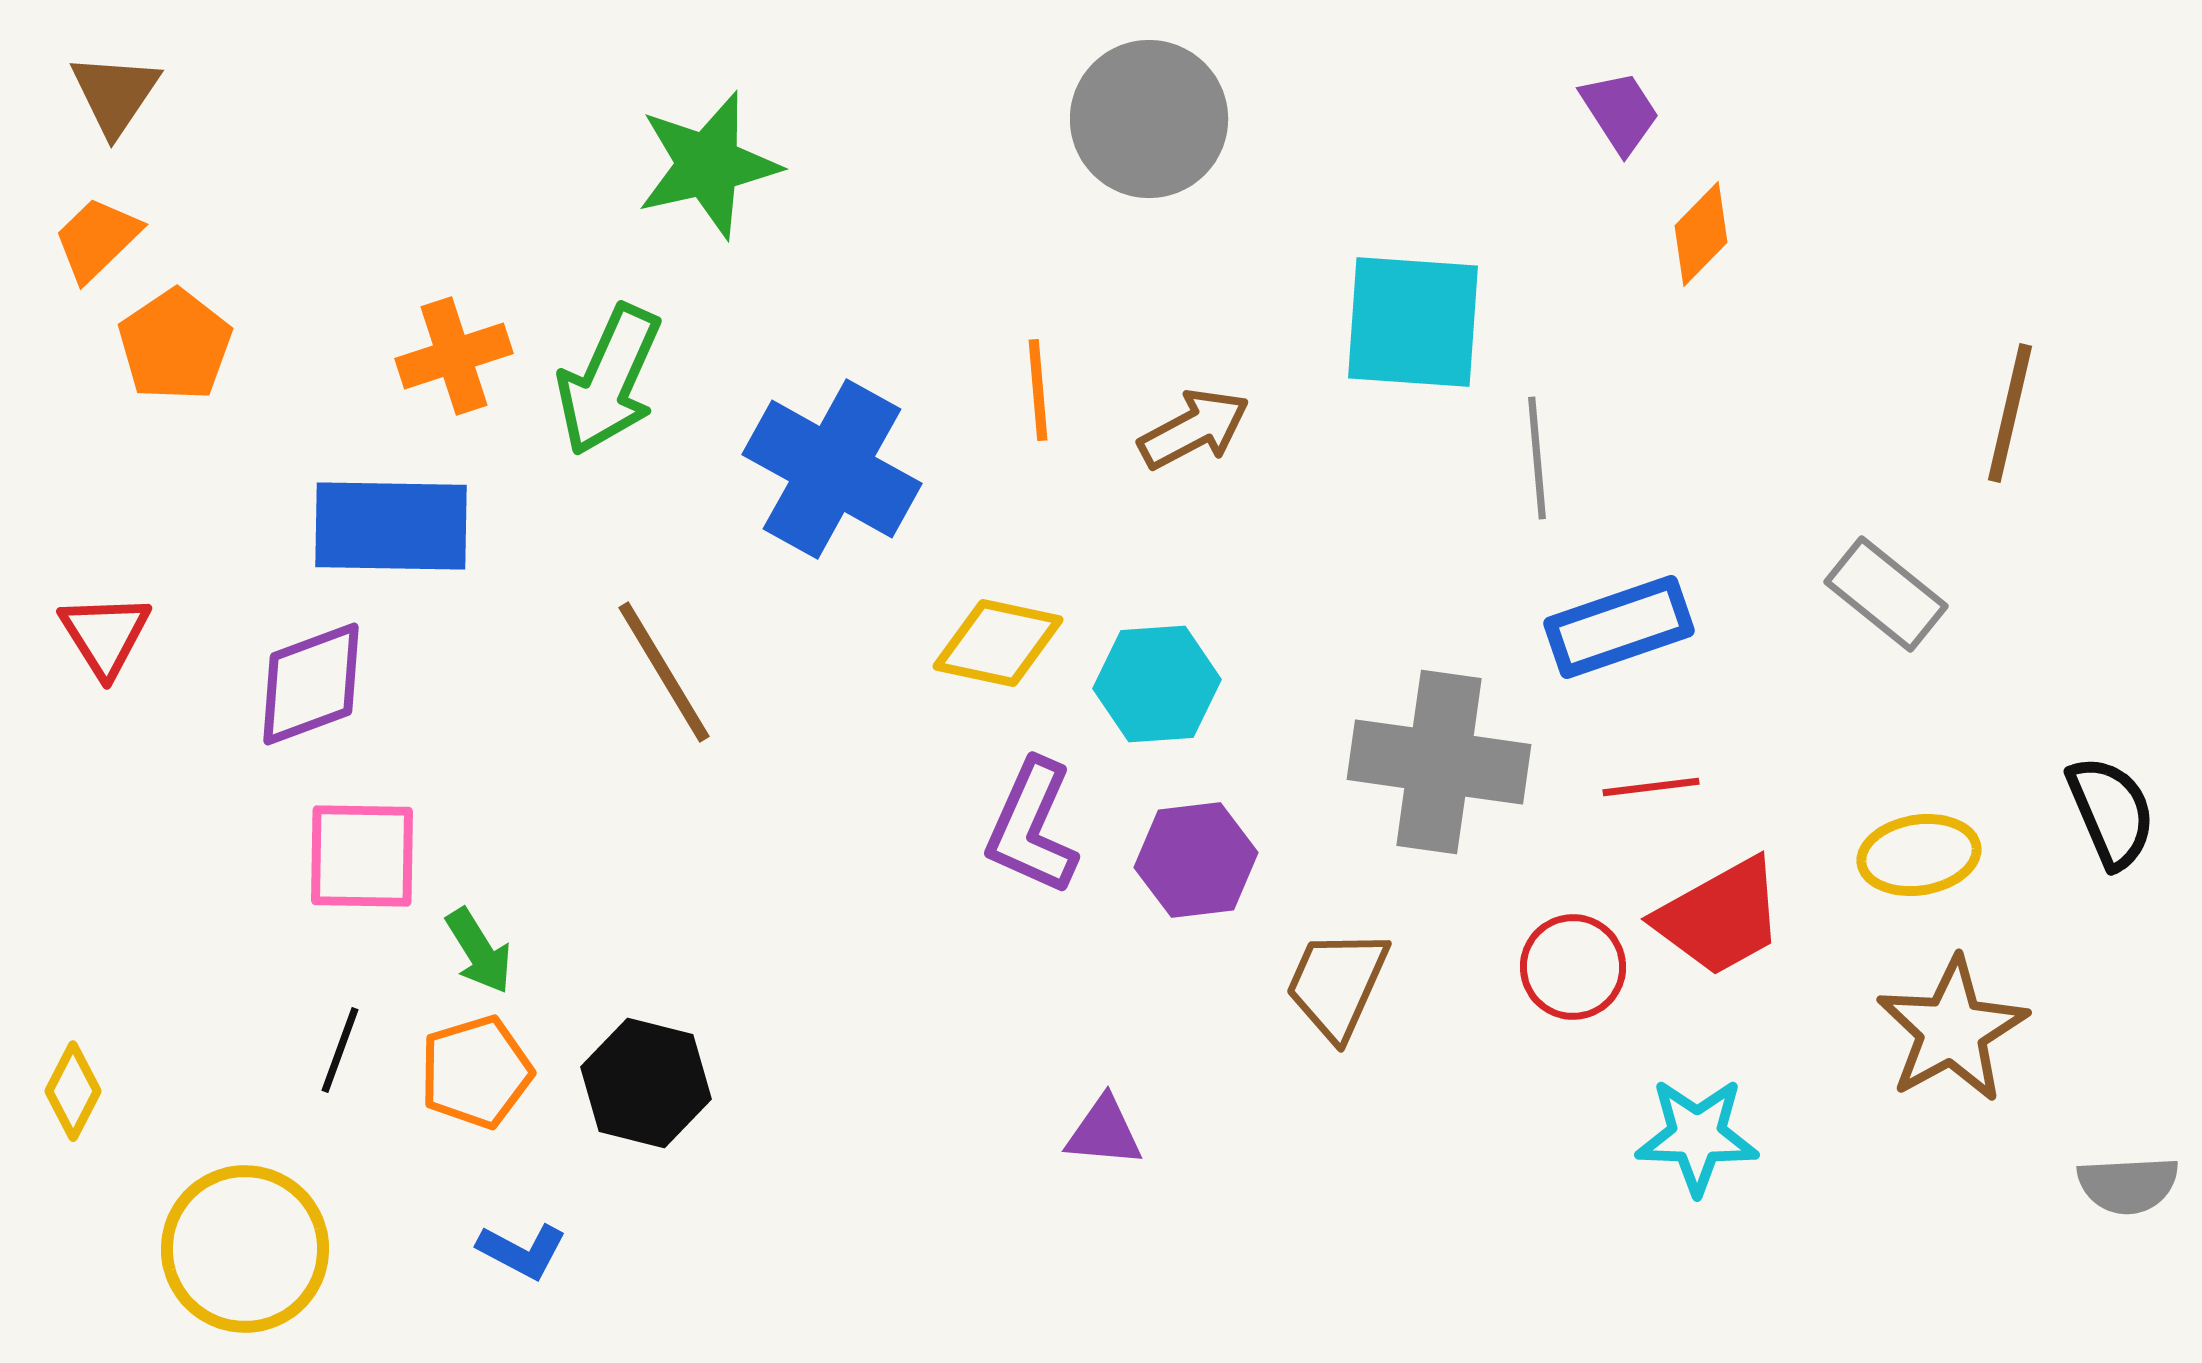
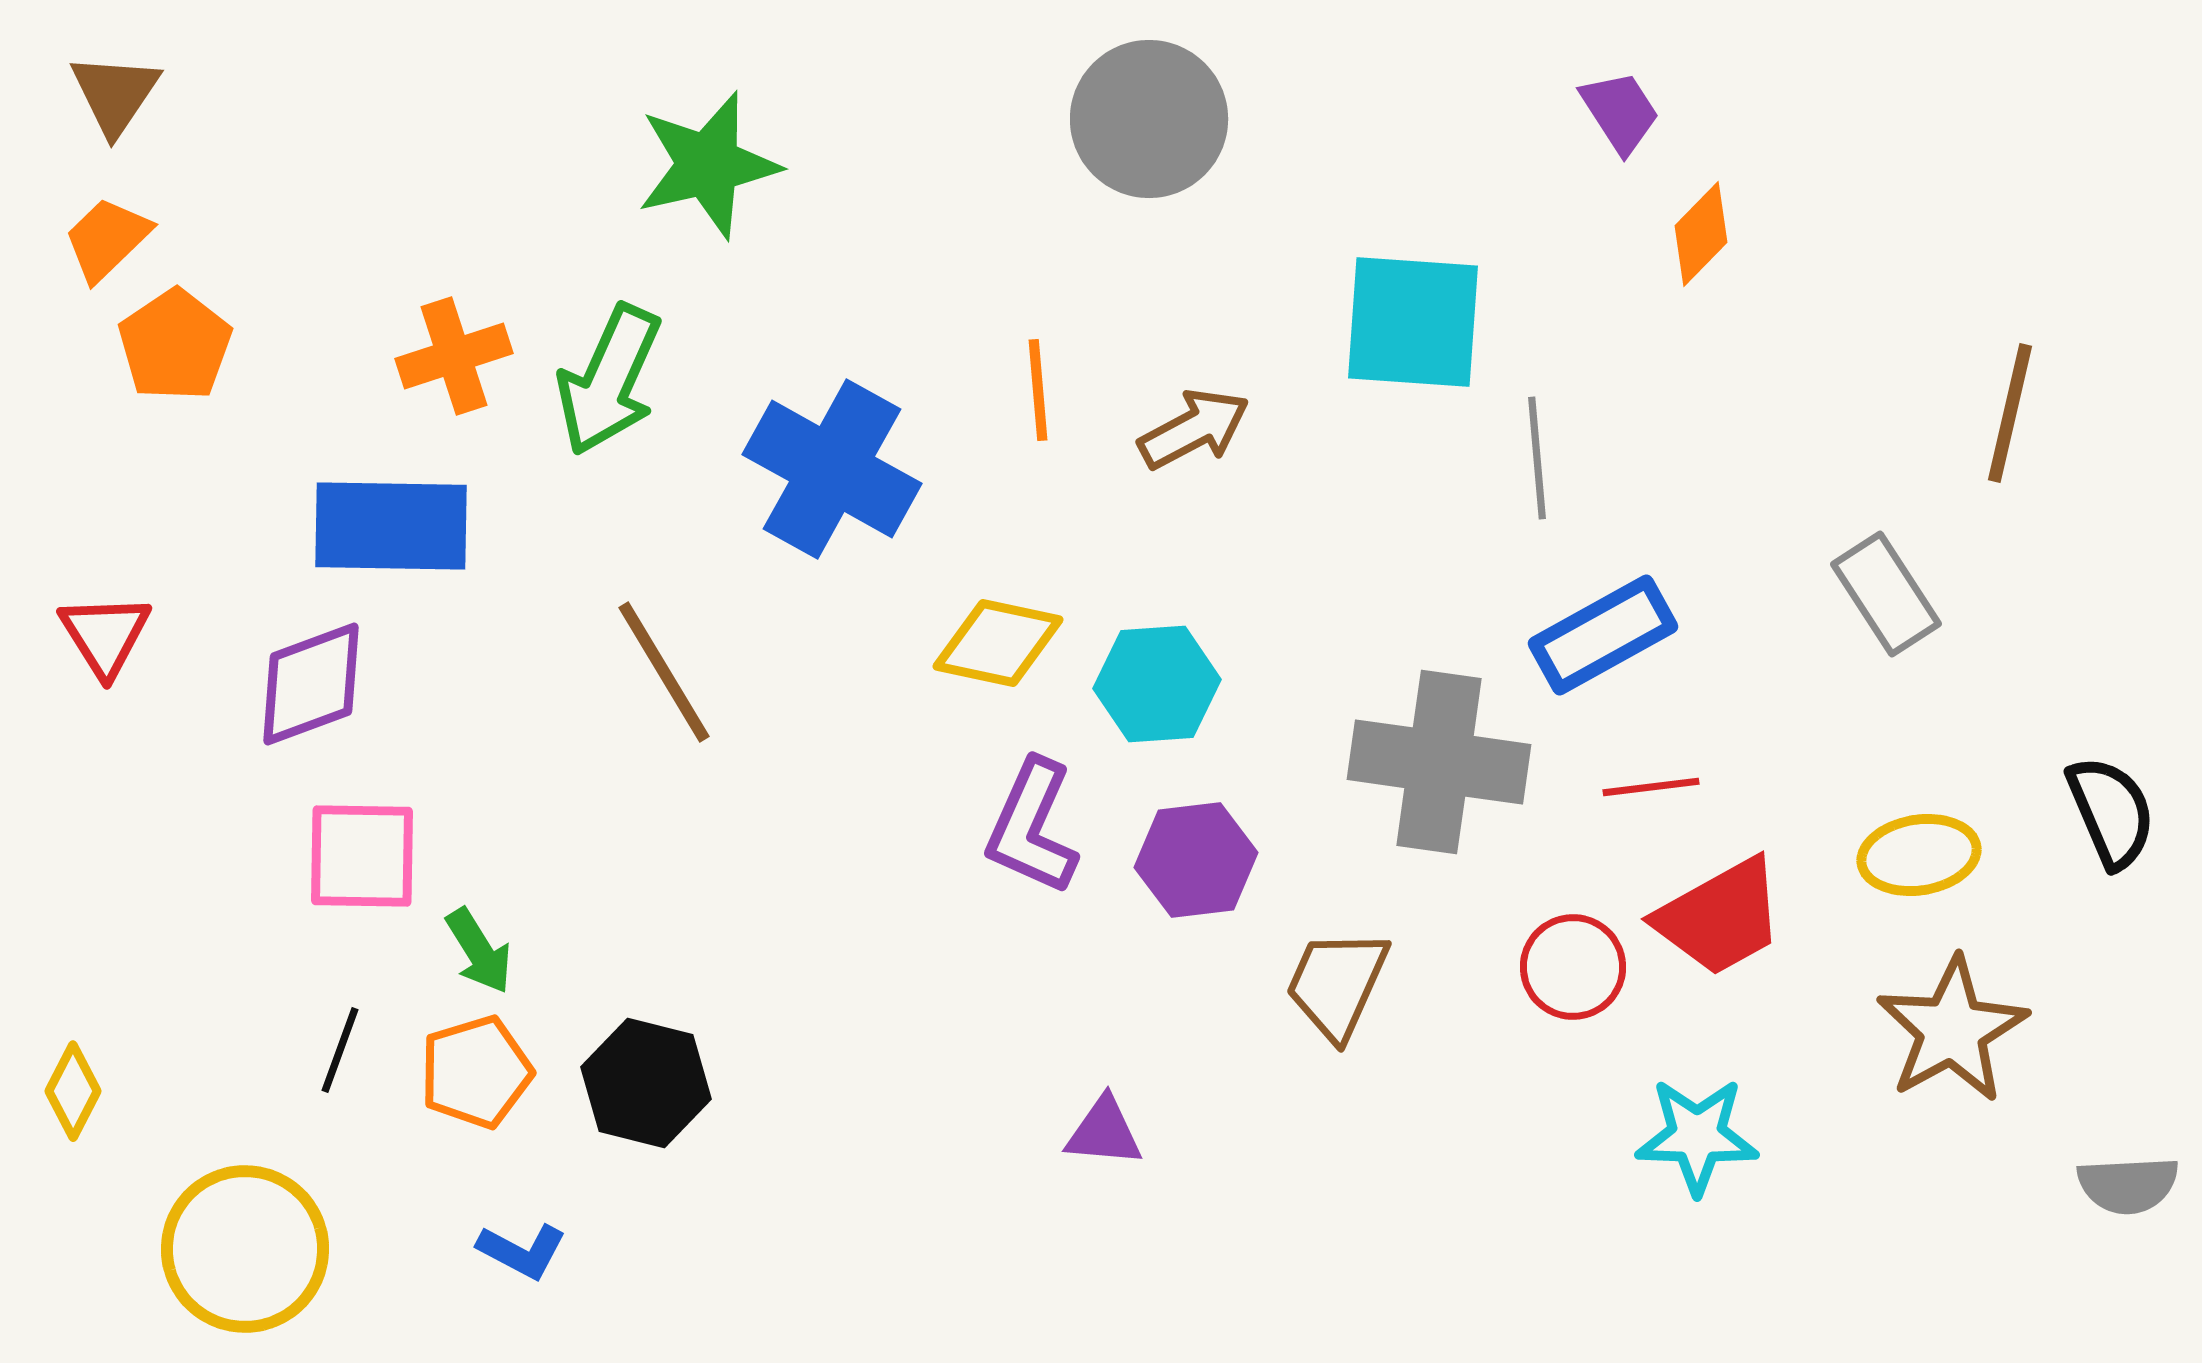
orange trapezoid at (97, 239): moved 10 px right
gray rectangle at (1886, 594): rotated 18 degrees clockwise
blue rectangle at (1619, 627): moved 16 px left, 8 px down; rotated 10 degrees counterclockwise
